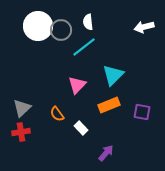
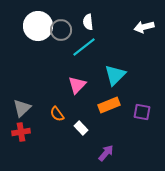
cyan triangle: moved 2 px right
